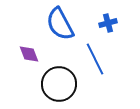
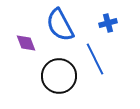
blue semicircle: moved 1 px down
purple diamond: moved 3 px left, 11 px up
black circle: moved 8 px up
